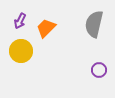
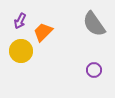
gray semicircle: rotated 48 degrees counterclockwise
orange trapezoid: moved 3 px left, 4 px down
purple circle: moved 5 px left
